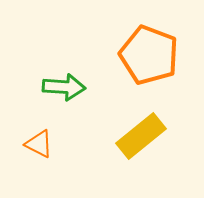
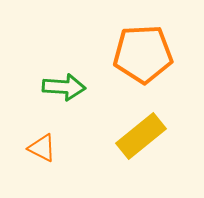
orange pentagon: moved 6 px left, 1 px up; rotated 24 degrees counterclockwise
orange triangle: moved 3 px right, 4 px down
